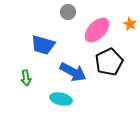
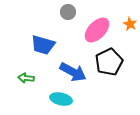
green arrow: rotated 105 degrees clockwise
